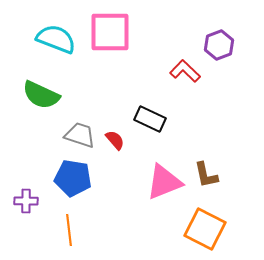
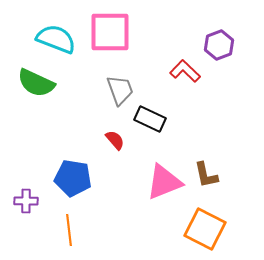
green semicircle: moved 5 px left, 12 px up
gray trapezoid: moved 40 px right, 45 px up; rotated 52 degrees clockwise
